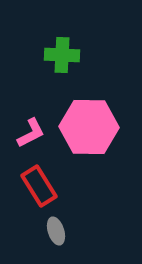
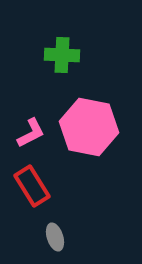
pink hexagon: rotated 10 degrees clockwise
red rectangle: moved 7 px left
gray ellipse: moved 1 px left, 6 px down
